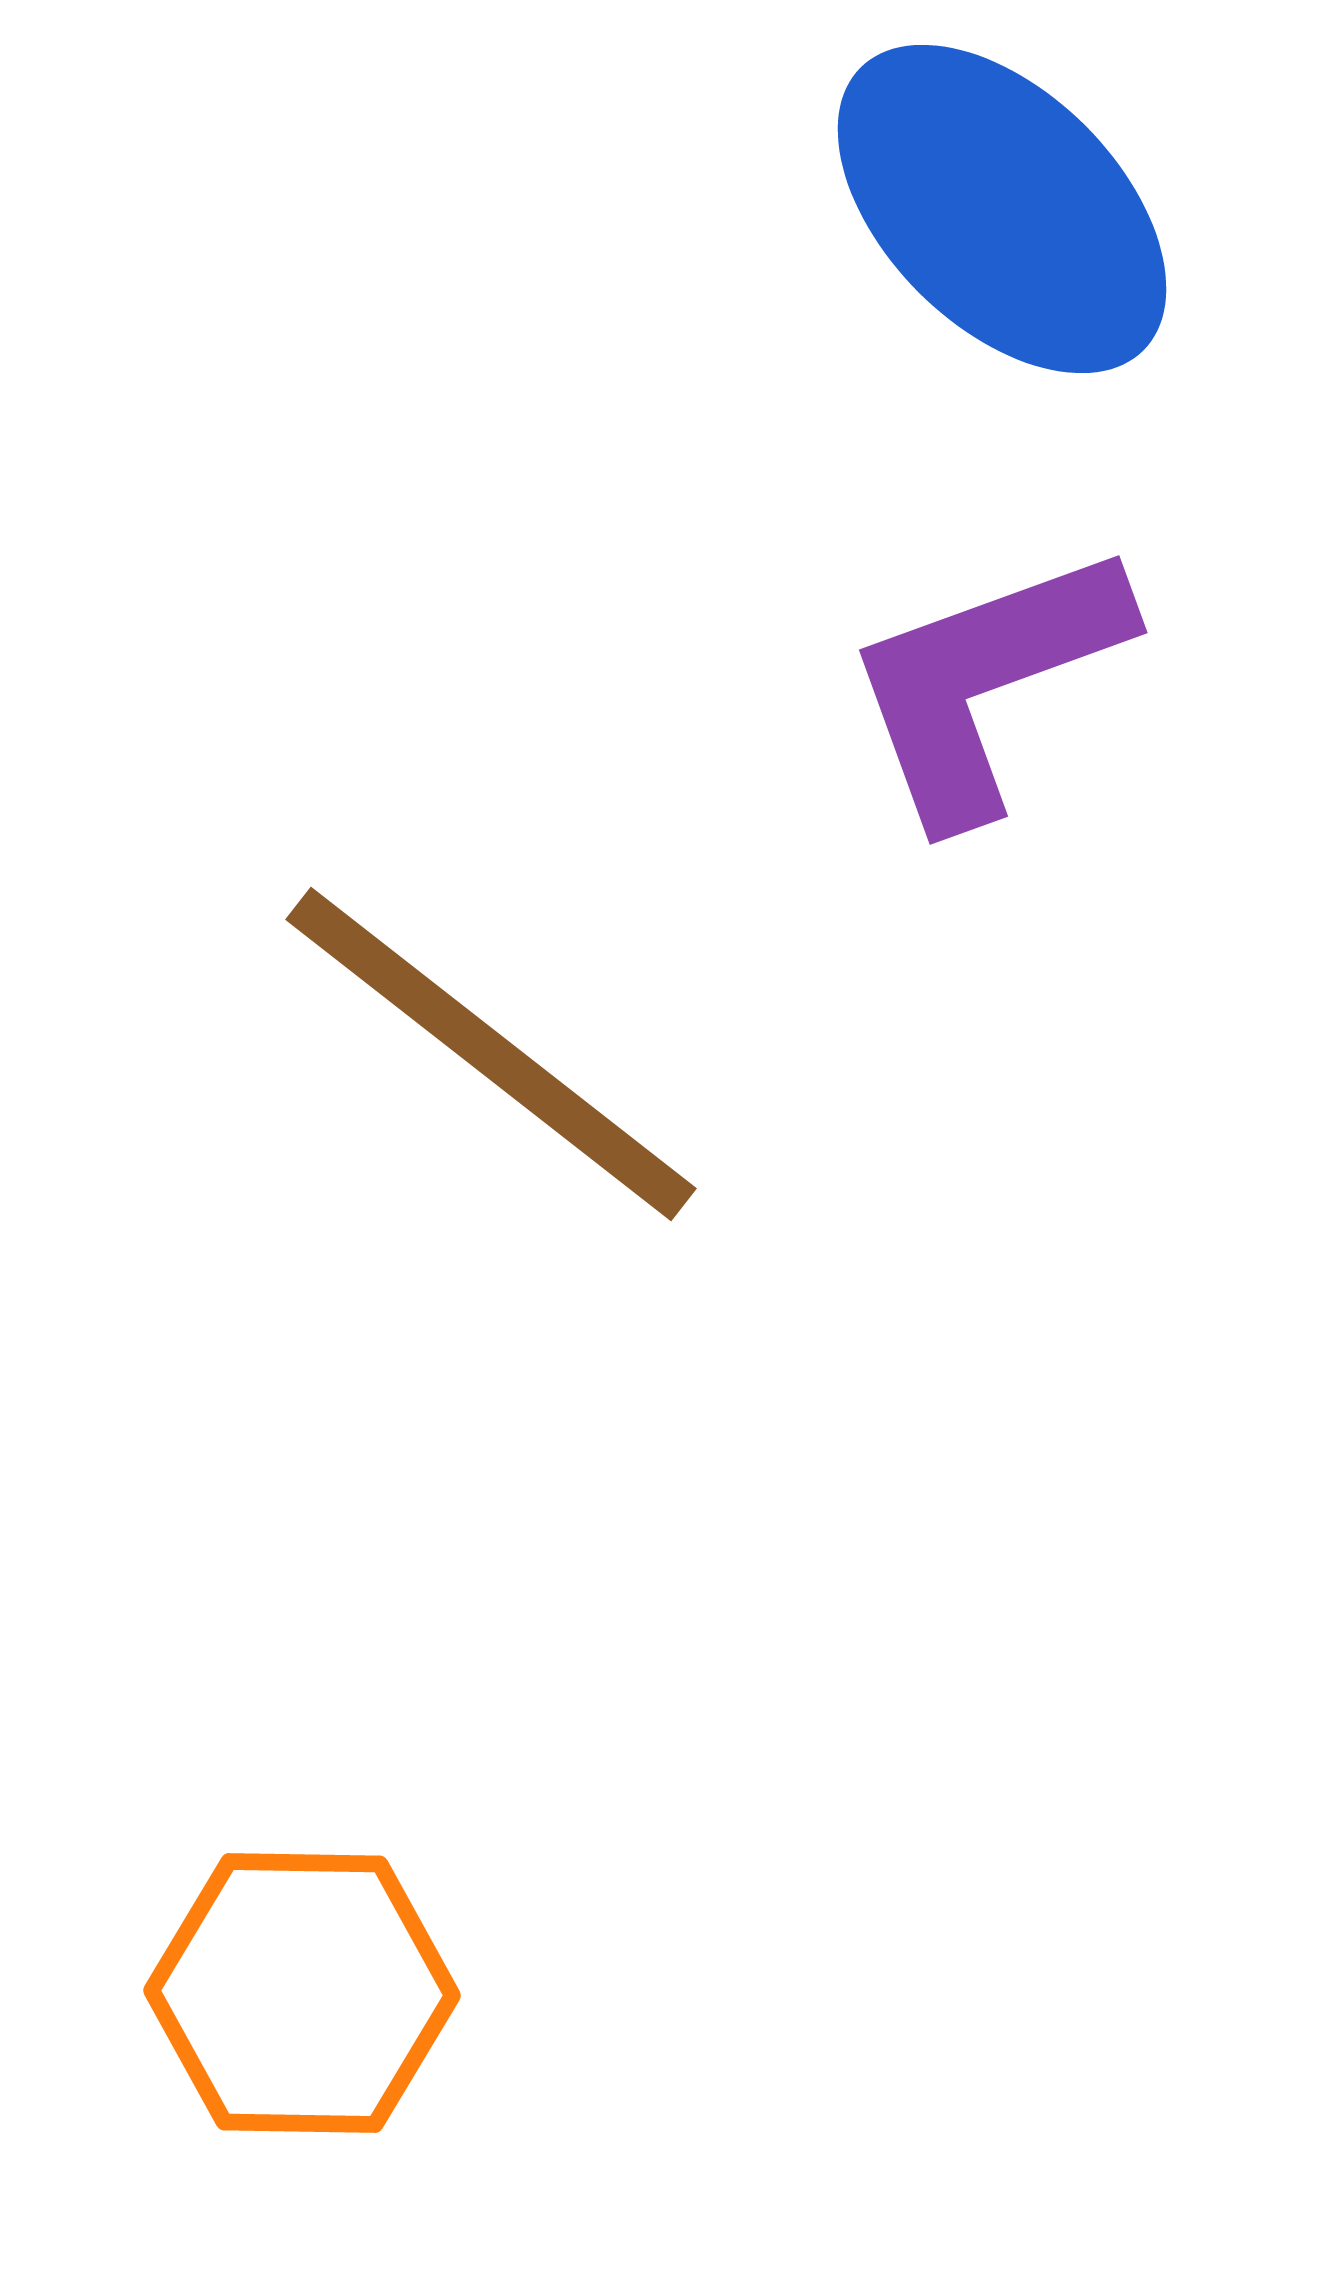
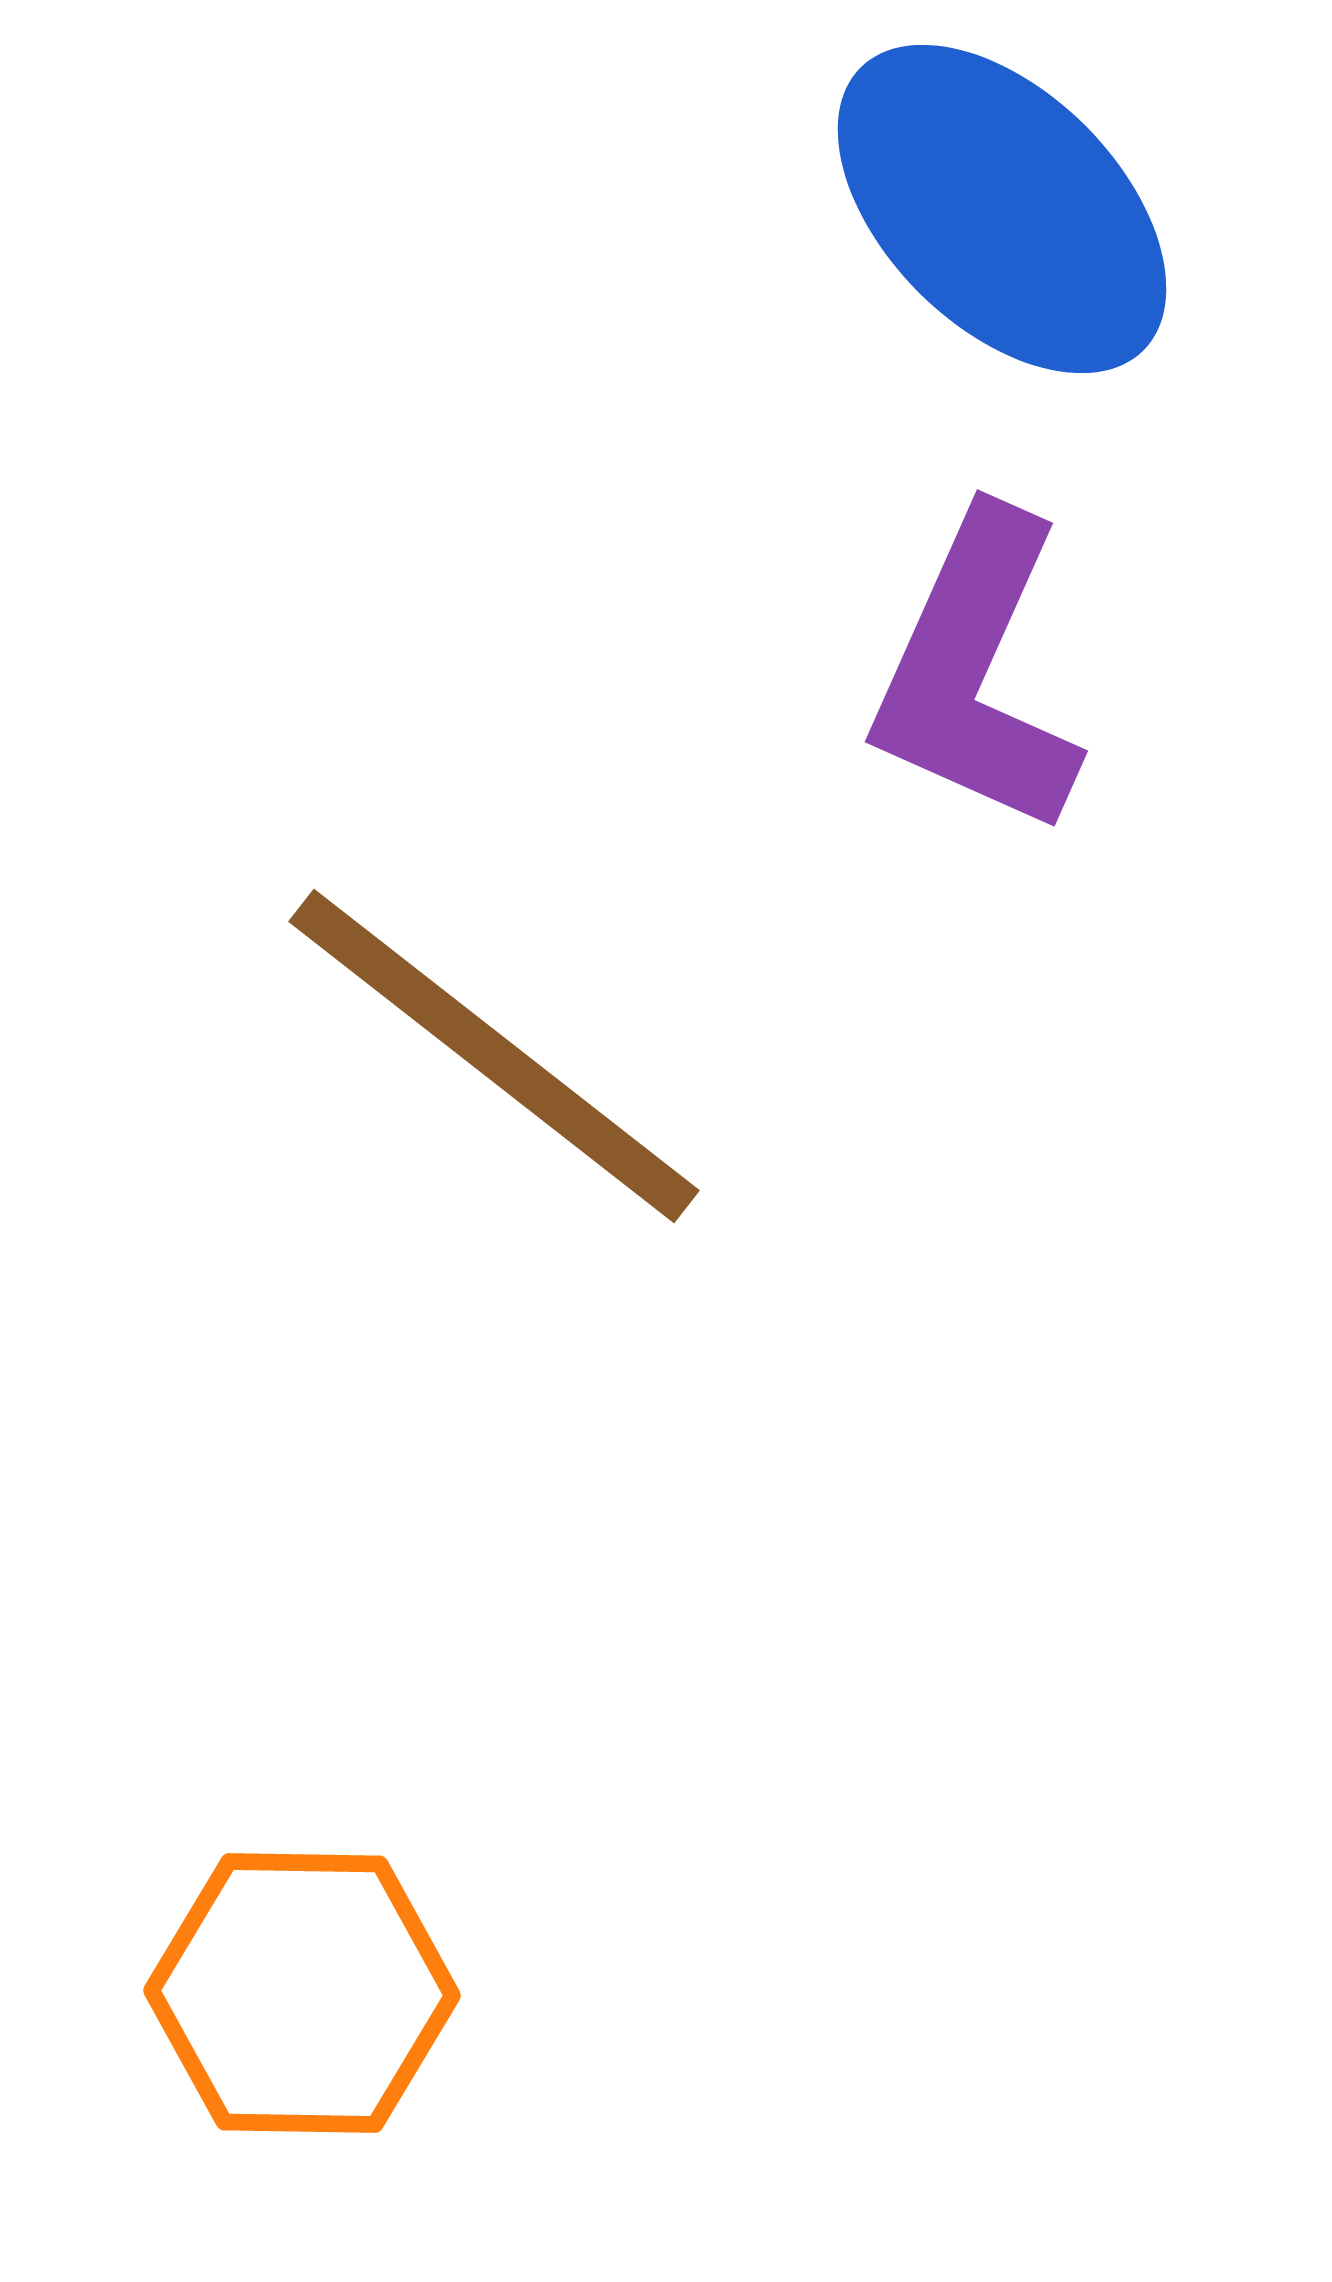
purple L-shape: moved 10 px left, 9 px up; rotated 46 degrees counterclockwise
brown line: moved 3 px right, 2 px down
